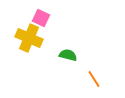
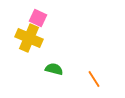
pink square: moved 3 px left
green semicircle: moved 14 px left, 14 px down
